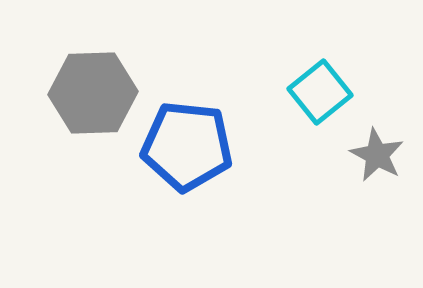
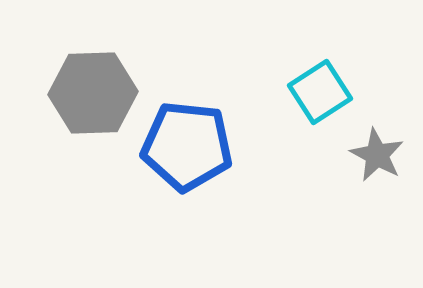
cyan square: rotated 6 degrees clockwise
